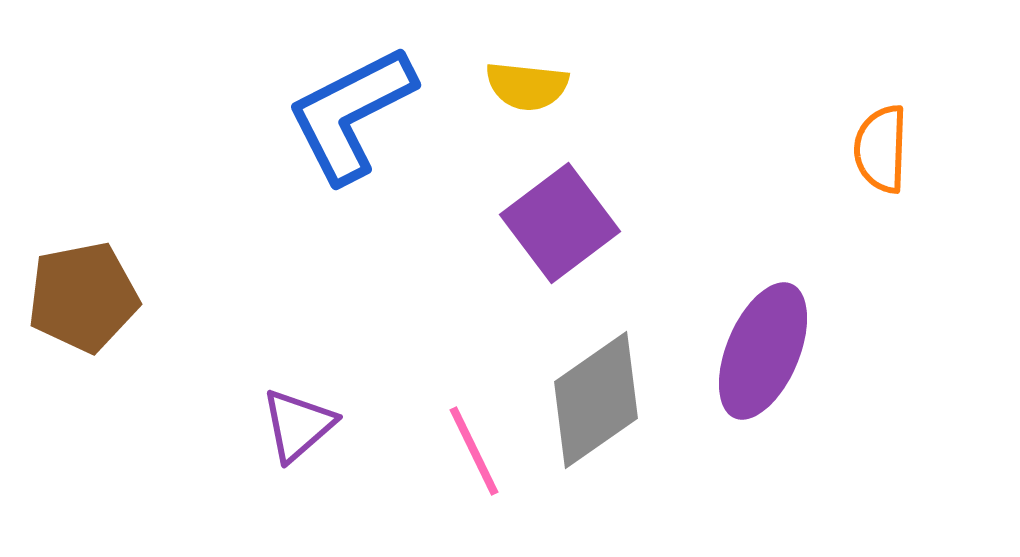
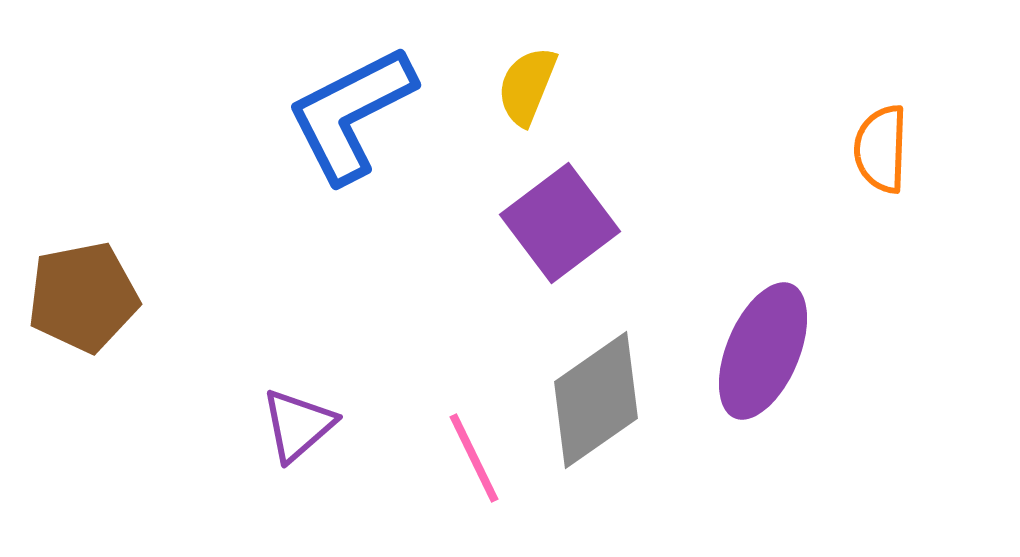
yellow semicircle: rotated 106 degrees clockwise
pink line: moved 7 px down
